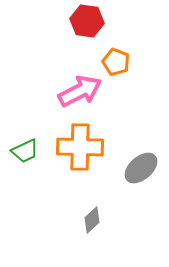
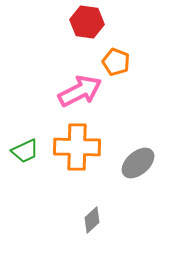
red hexagon: moved 1 px down
orange cross: moved 3 px left
gray ellipse: moved 3 px left, 5 px up
